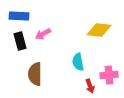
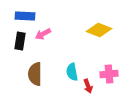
blue rectangle: moved 6 px right
yellow diamond: rotated 15 degrees clockwise
black rectangle: rotated 24 degrees clockwise
cyan semicircle: moved 6 px left, 10 px down
pink cross: moved 1 px up
red arrow: moved 2 px left
